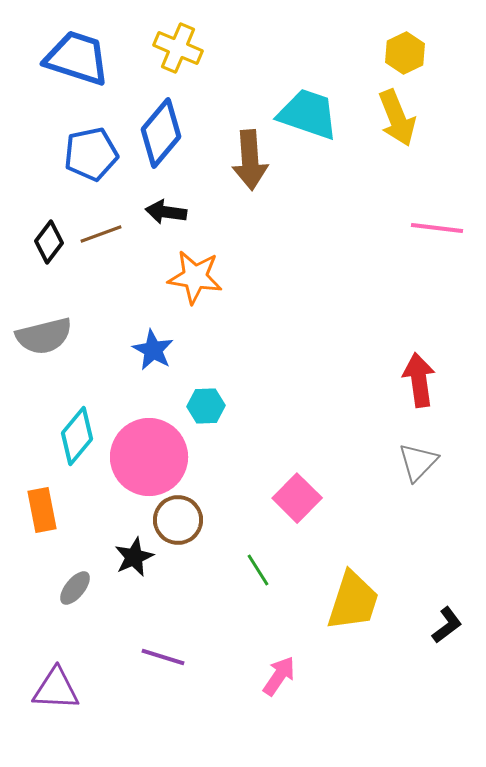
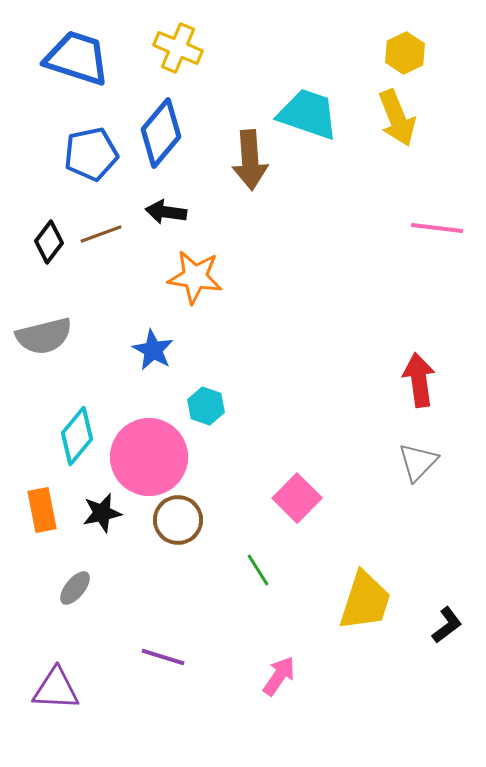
cyan hexagon: rotated 21 degrees clockwise
black star: moved 32 px left, 44 px up; rotated 12 degrees clockwise
yellow trapezoid: moved 12 px right
